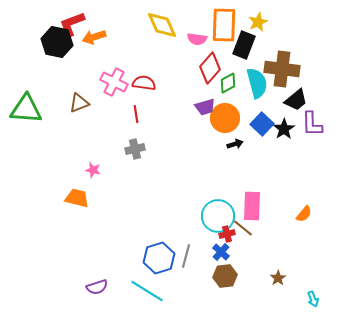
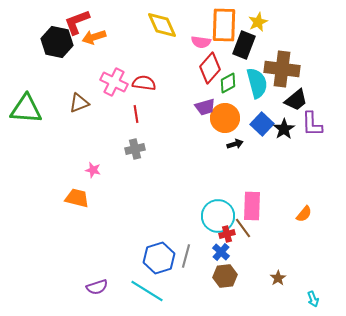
red L-shape: moved 5 px right, 2 px up
pink semicircle: moved 4 px right, 3 px down
brown line: rotated 15 degrees clockwise
